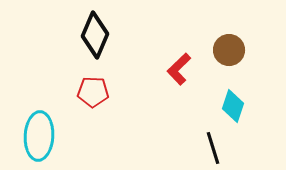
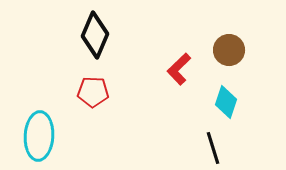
cyan diamond: moved 7 px left, 4 px up
